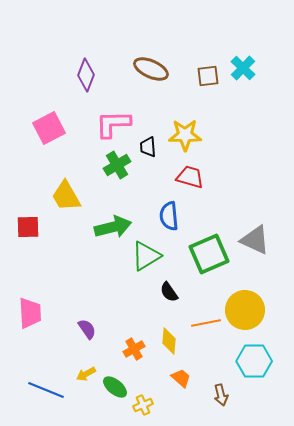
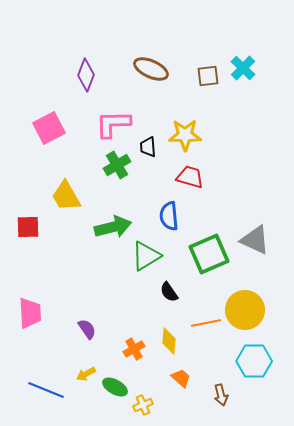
green ellipse: rotated 10 degrees counterclockwise
